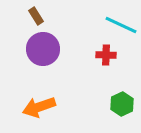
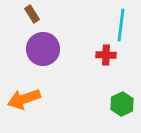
brown rectangle: moved 4 px left, 2 px up
cyan line: rotated 72 degrees clockwise
orange arrow: moved 15 px left, 8 px up
